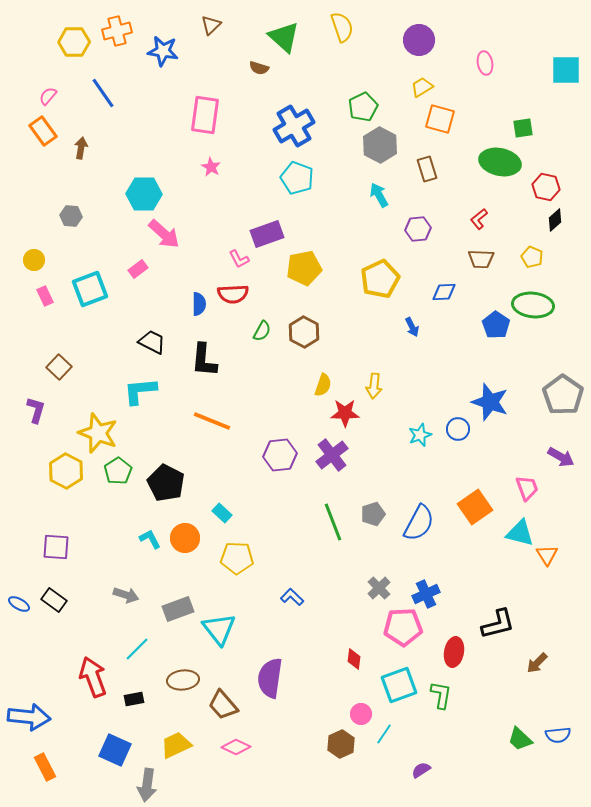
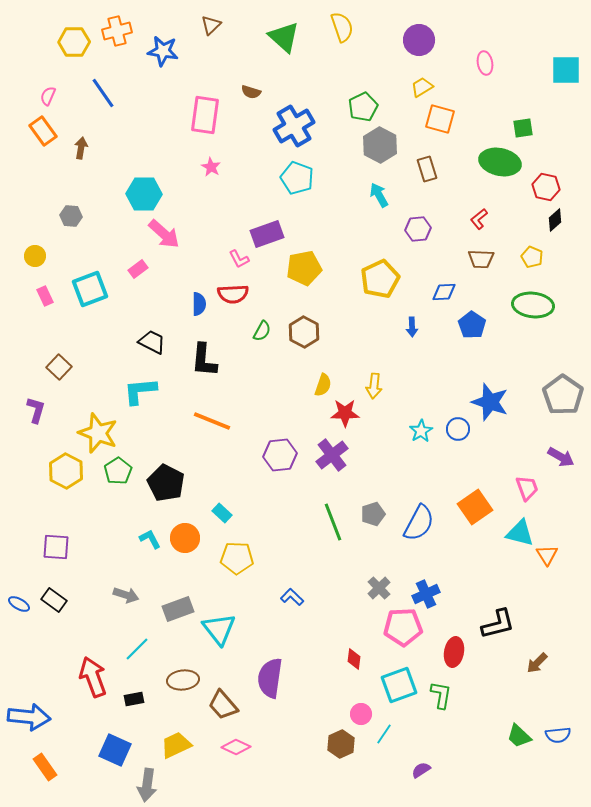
brown semicircle at (259, 68): moved 8 px left, 24 px down
pink semicircle at (48, 96): rotated 18 degrees counterclockwise
yellow circle at (34, 260): moved 1 px right, 4 px up
blue pentagon at (496, 325): moved 24 px left
blue arrow at (412, 327): rotated 24 degrees clockwise
cyan star at (420, 435): moved 1 px right, 4 px up; rotated 10 degrees counterclockwise
green trapezoid at (520, 739): moved 1 px left, 3 px up
orange rectangle at (45, 767): rotated 8 degrees counterclockwise
